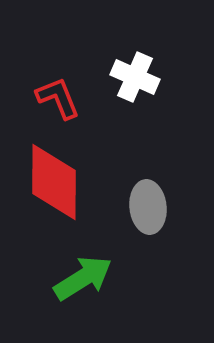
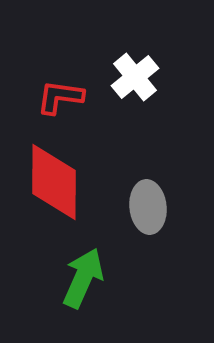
white cross: rotated 27 degrees clockwise
red L-shape: moved 2 px right, 1 px up; rotated 60 degrees counterclockwise
green arrow: rotated 34 degrees counterclockwise
